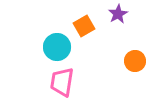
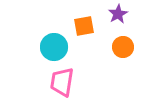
orange square: rotated 20 degrees clockwise
cyan circle: moved 3 px left
orange circle: moved 12 px left, 14 px up
